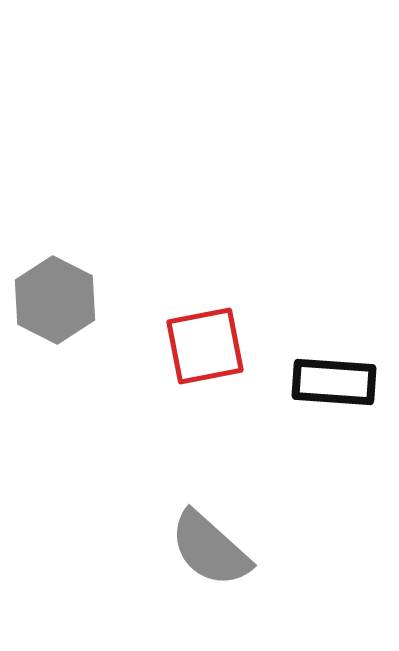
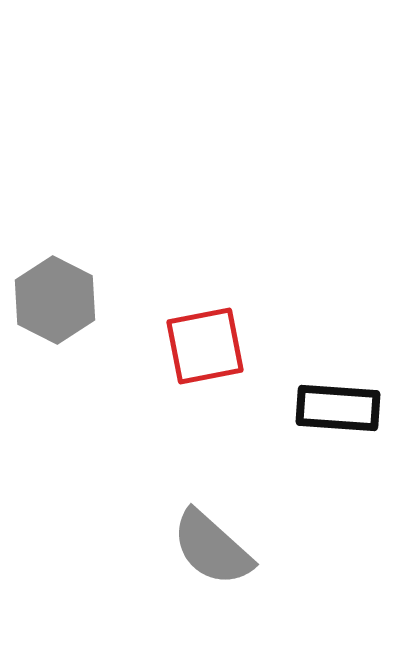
black rectangle: moved 4 px right, 26 px down
gray semicircle: moved 2 px right, 1 px up
